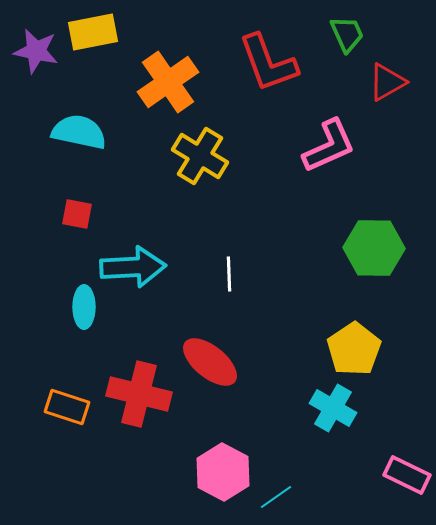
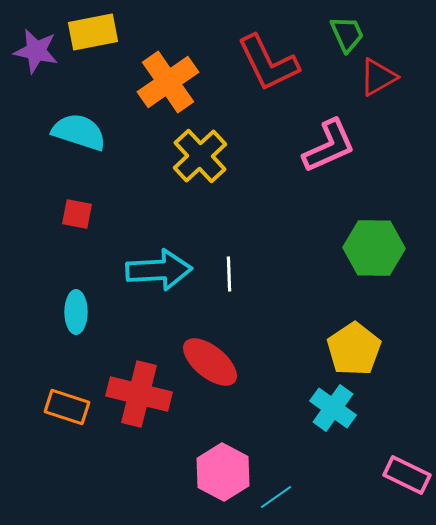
red L-shape: rotated 6 degrees counterclockwise
red triangle: moved 9 px left, 5 px up
cyan semicircle: rotated 6 degrees clockwise
yellow cross: rotated 16 degrees clockwise
cyan arrow: moved 26 px right, 3 px down
cyan ellipse: moved 8 px left, 5 px down
cyan cross: rotated 6 degrees clockwise
